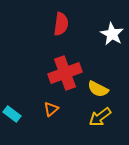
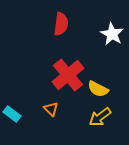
red cross: moved 3 px right, 2 px down; rotated 20 degrees counterclockwise
orange triangle: rotated 35 degrees counterclockwise
